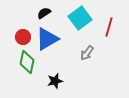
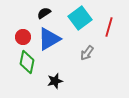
blue triangle: moved 2 px right
